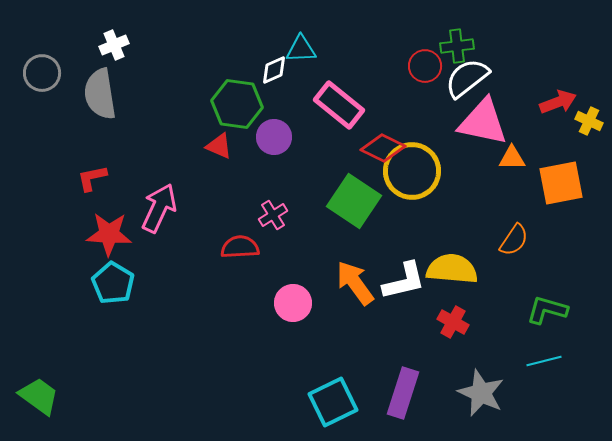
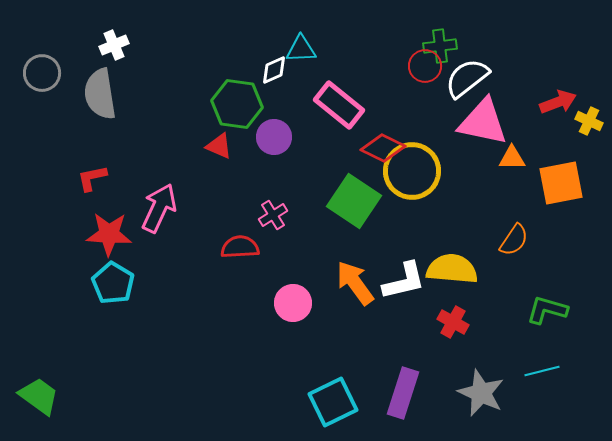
green cross: moved 17 px left
cyan line: moved 2 px left, 10 px down
